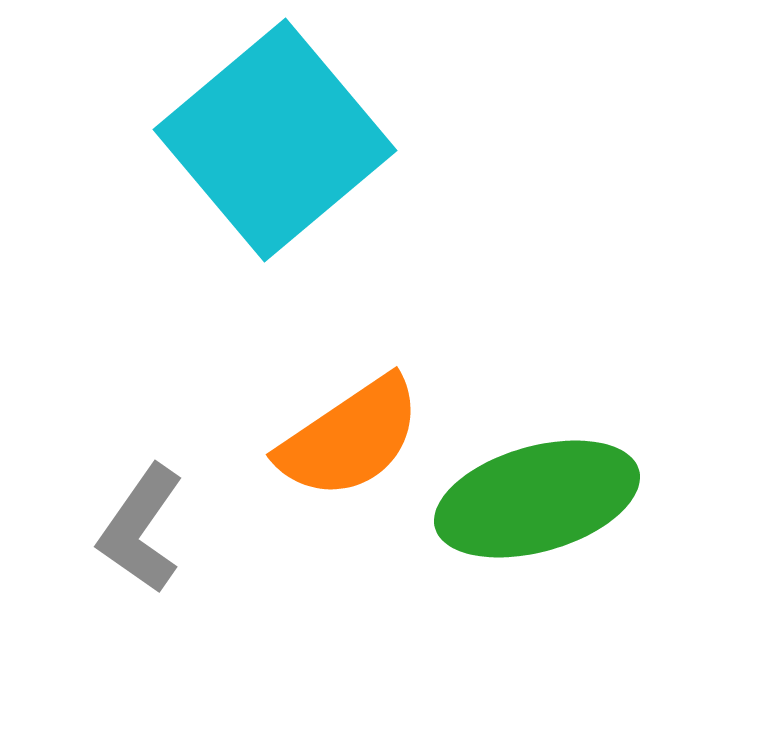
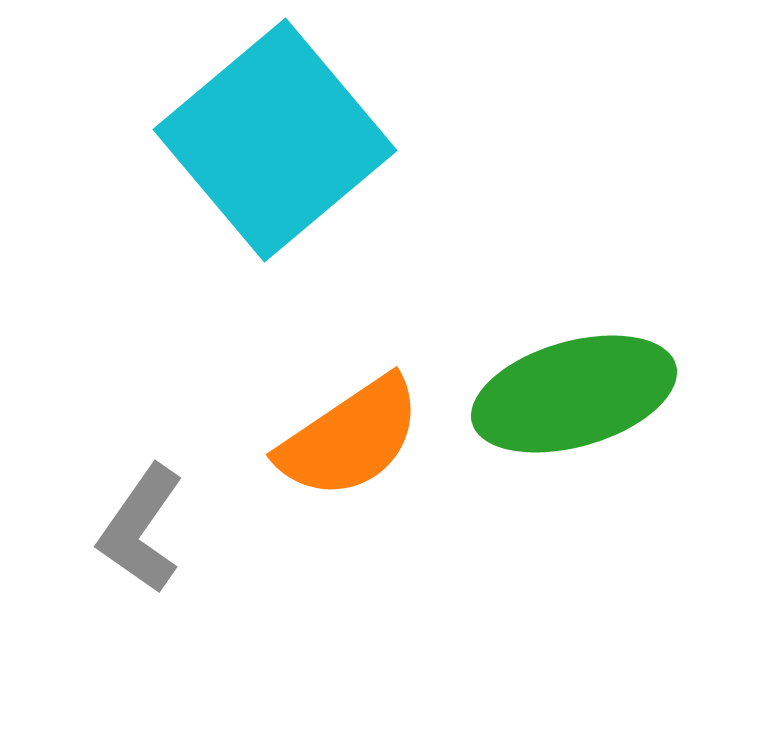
green ellipse: moved 37 px right, 105 px up
